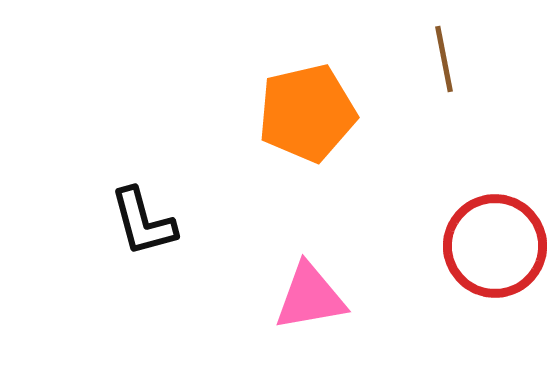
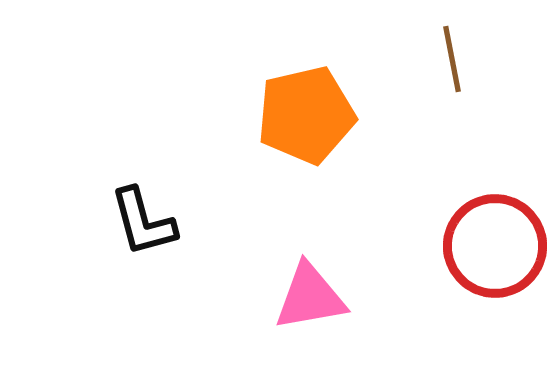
brown line: moved 8 px right
orange pentagon: moved 1 px left, 2 px down
